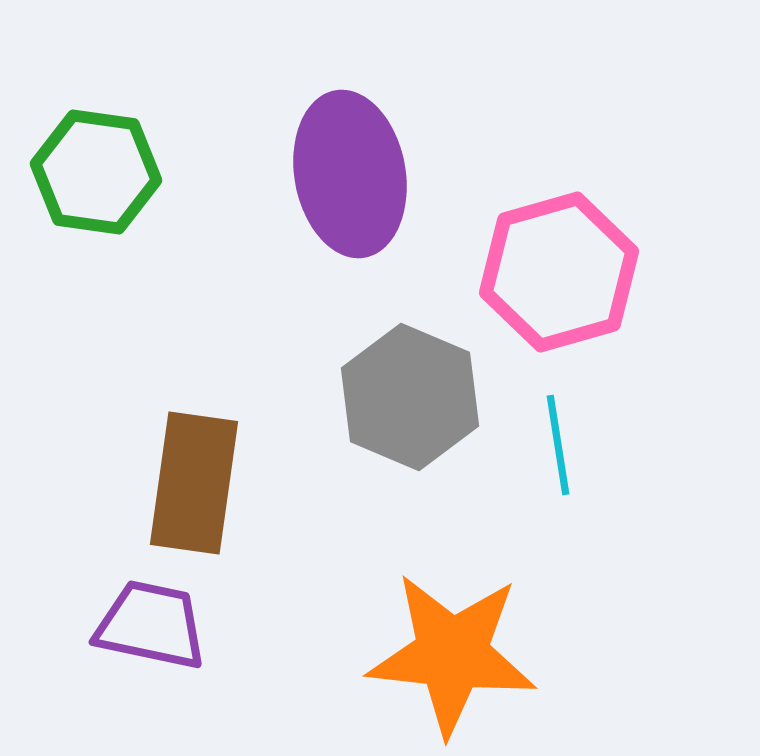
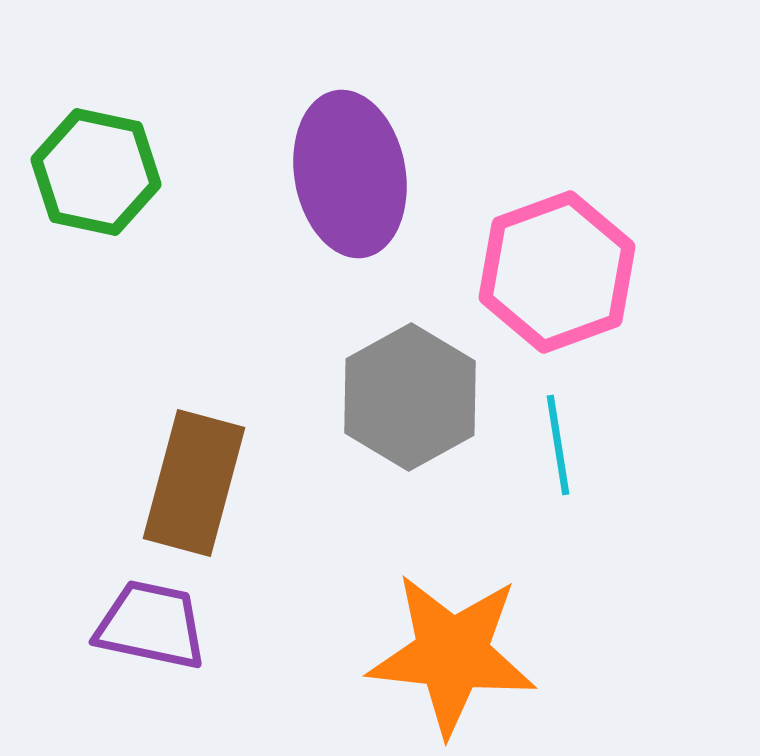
green hexagon: rotated 4 degrees clockwise
pink hexagon: moved 2 px left; rotated 4 degrees counterclockwise
gray hexagon: rotated 8 degrees clockwise
brown rectangle: rotated 7 degrees clockwise
